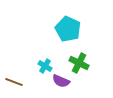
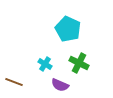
cyan cross: moved 2 px up
purple semicircle: moved 1 px left, 4 px down
